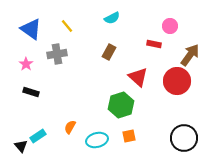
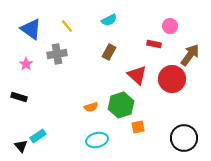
cyan semicircle: moved 3 px left, 2 px down
red triangle: moved 1 px left, 2 px up
red circle: moved 5 px left, 2 px up
black rectangle: moved 12 px left, 5 px down
orange semicircle: moved 21 px right, 20 px up; rotated 136 degrees counterclockwise
orange square: moved 9 px right, 9 px up
